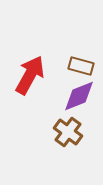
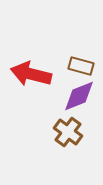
red arrow: moved 1 px right, 1 px up; rotated 105 degrees counterclockwise
